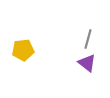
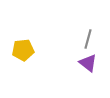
purple triangle: moved 1 px right
